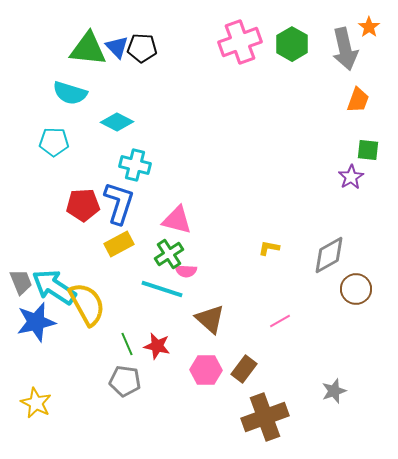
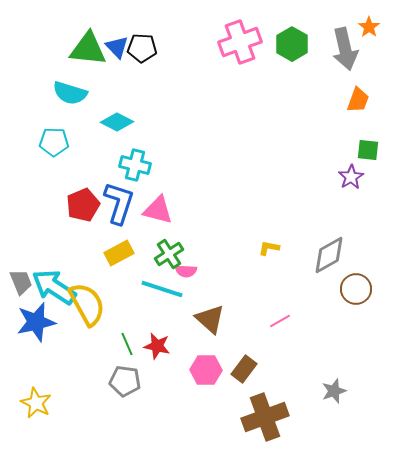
red pentagon: rotated 20 degrees counterclockwise
pink triangle: moved 19 px left, 10 px up
yellow rectangle: moved 9 px down
